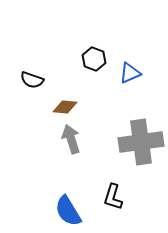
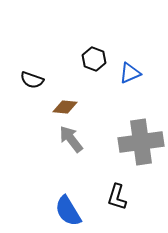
gray arrow: rotated 20 degrees counterclockwise
black L-shape: moved 4 px right
